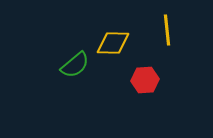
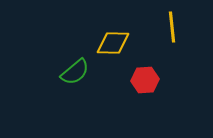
yellow line: moved 5 px right, 3 px up
green semicircle: moved 7 px down
